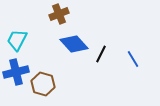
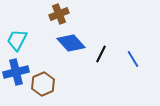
blue diamond: moved 3 px left, 1 px up
brown hexagon: rotated 20 degrees clockwise
